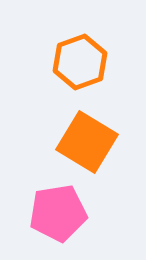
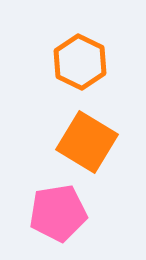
orange hexagon: rotated 14 degrees counterclockwise
